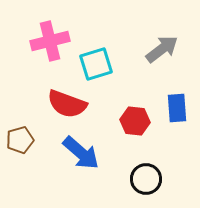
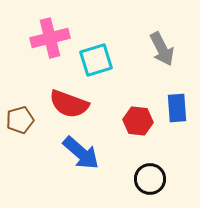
pink cross: moved 3 px up
gray arrow: rotated 100 degrees clockwise
cyan square: moved 4 px up
red semicircle: moved 2 px right
red hexagon: moved 3 px right
brown pentagon: moved 20 px up
black circle: moved 4 px right
